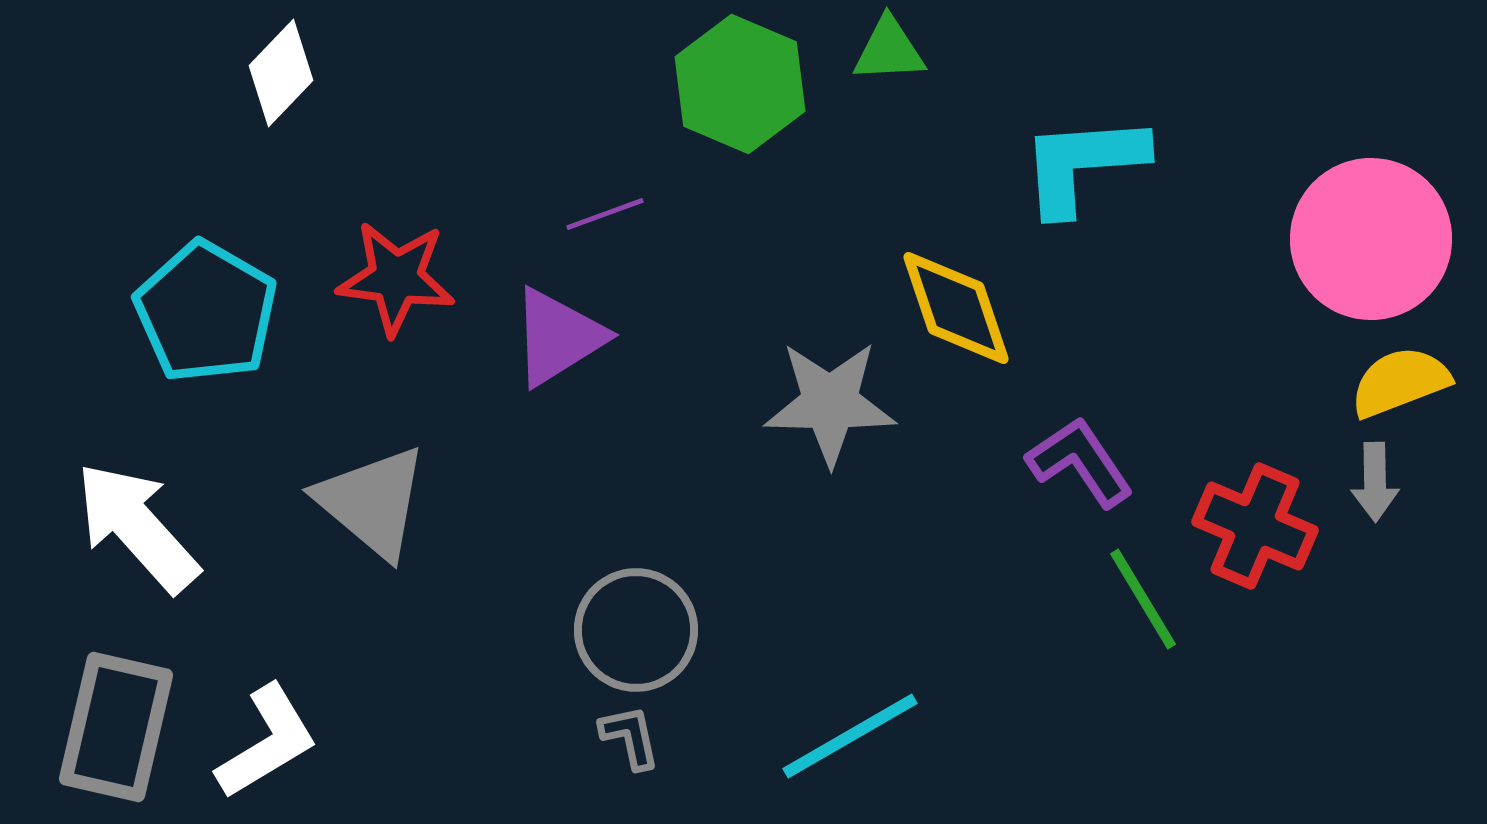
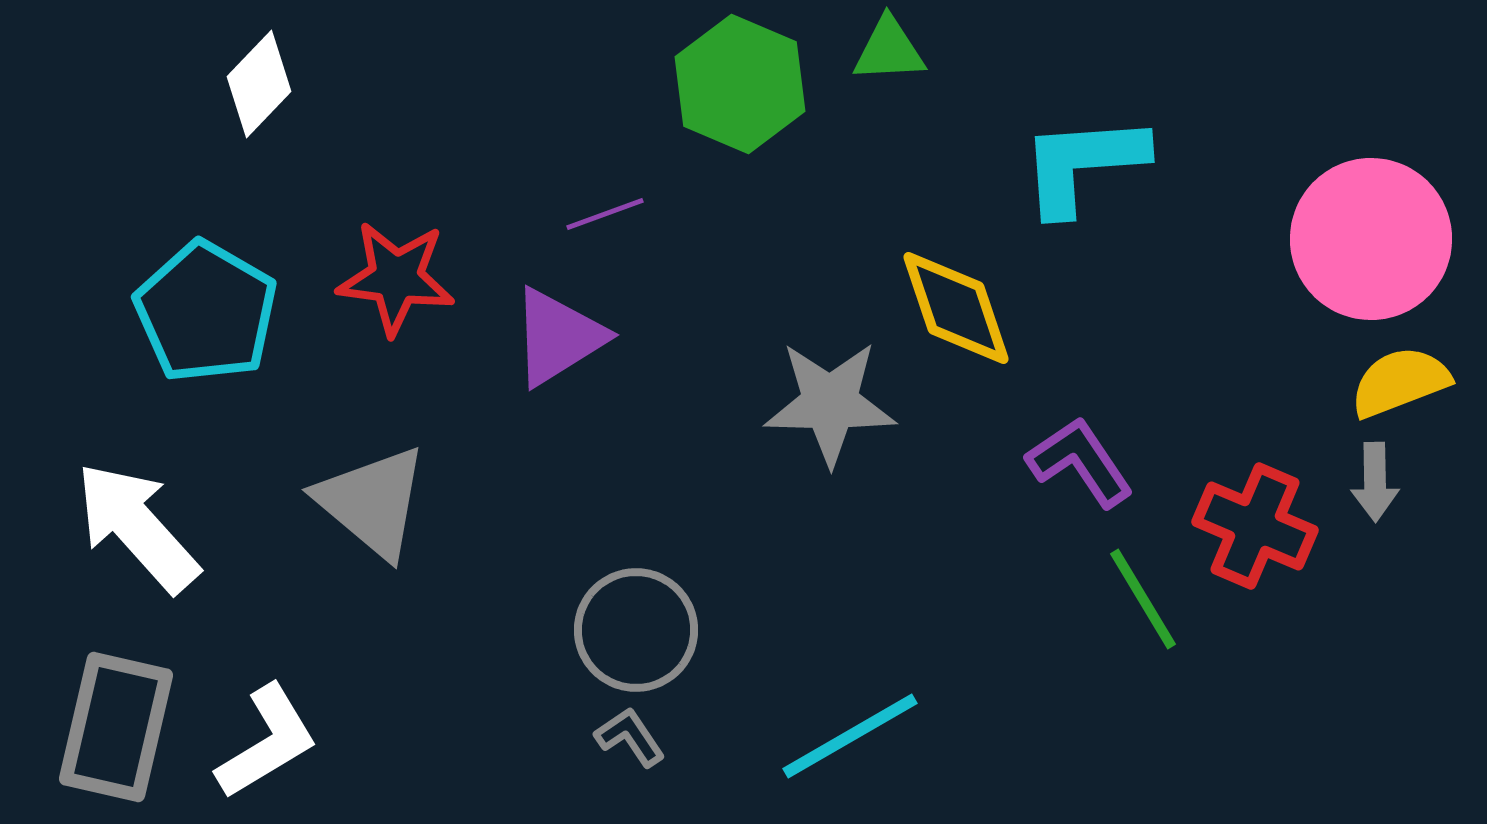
white diamond: moved 22 px left, 11 px down
gray L-shape: rotated 22 degrees counterclockwise
